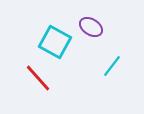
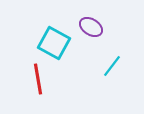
cyan square: moved 1 px left, 1 px down
red line: moved 1 px down; rotated 32 degrees clockwise
